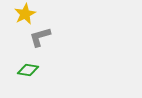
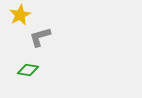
yellow star: moved 5 px left, 1 px down
